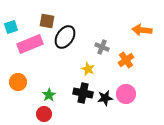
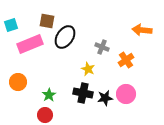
cyan square: moved 2 px up
red circle: moved 1 px right, 1 px down
